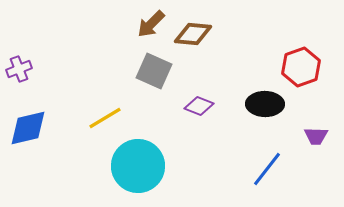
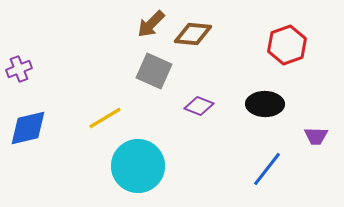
red hexagon: moved 14 px left, 22 px up
